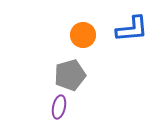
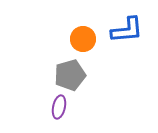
blue L-shape: moved 5 px left, 1 px down
orange circle: moved 4 px down
